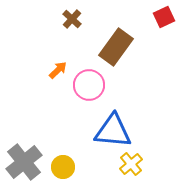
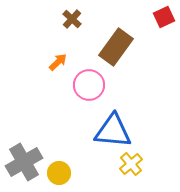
orange arrow: moved 8 px up
gray cross: rotated 9 degrees clockwise
yellow circle: moved 4 px left, 6 px down
